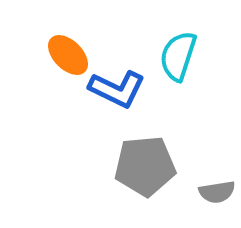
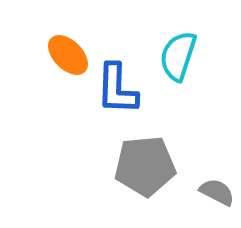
blue L-shape: rotated 66 degrees clockwise
gray semicircle: rotated 144 degrees counterclockwise
